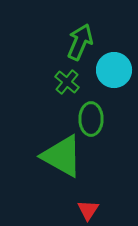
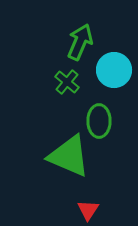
green ellipse: moved 8 px right, 2 px down
green triangle: moved 7 px right; rotated 6 degrees counterclockwise
